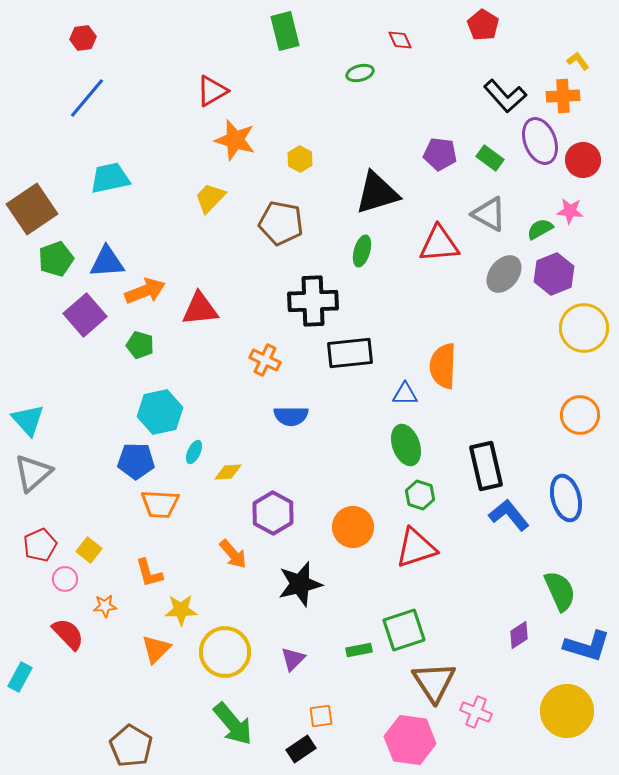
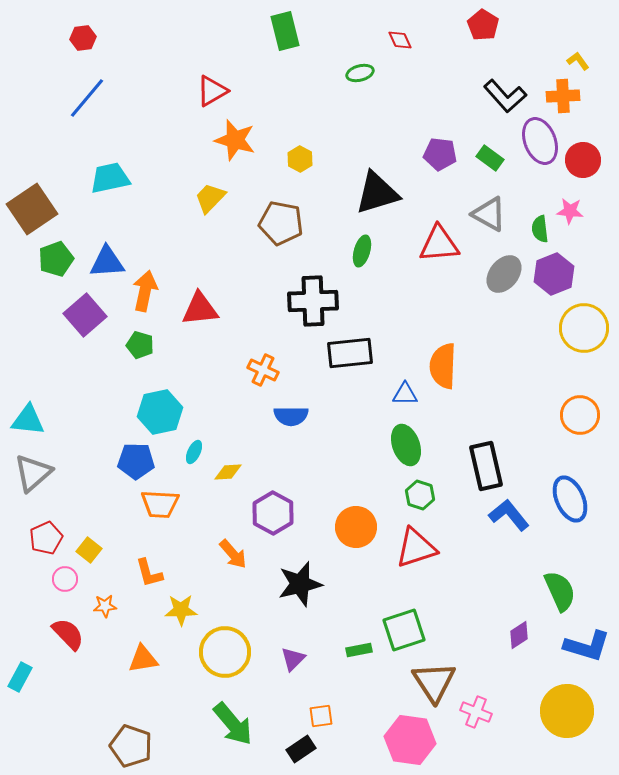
green semicircle at (540, 229): rotated 68 degrees counterclockwise
orange arrow at (145, 291): rotated 57 degrees counterclockwise
orange cross at (265, 360): moved 2 px left, 10 px down
cyan triangle at (28, 420): rotated 42 degrees counterclockwise
blue ellipse at (566, 498): moved 4 px right, 1 px down; rotated 9 degrees counterclockwise
orange circle at (353, 527): moved 3 px right
red pentagon at (40, 545): moved 6 px right, 7 px up
orange triangle at (156, 649): moved 13 px left, 10 px down; rotated 36 degrees clockwise
brown pentagon at (131, 746): rotated 12 degrees counterclockwise
